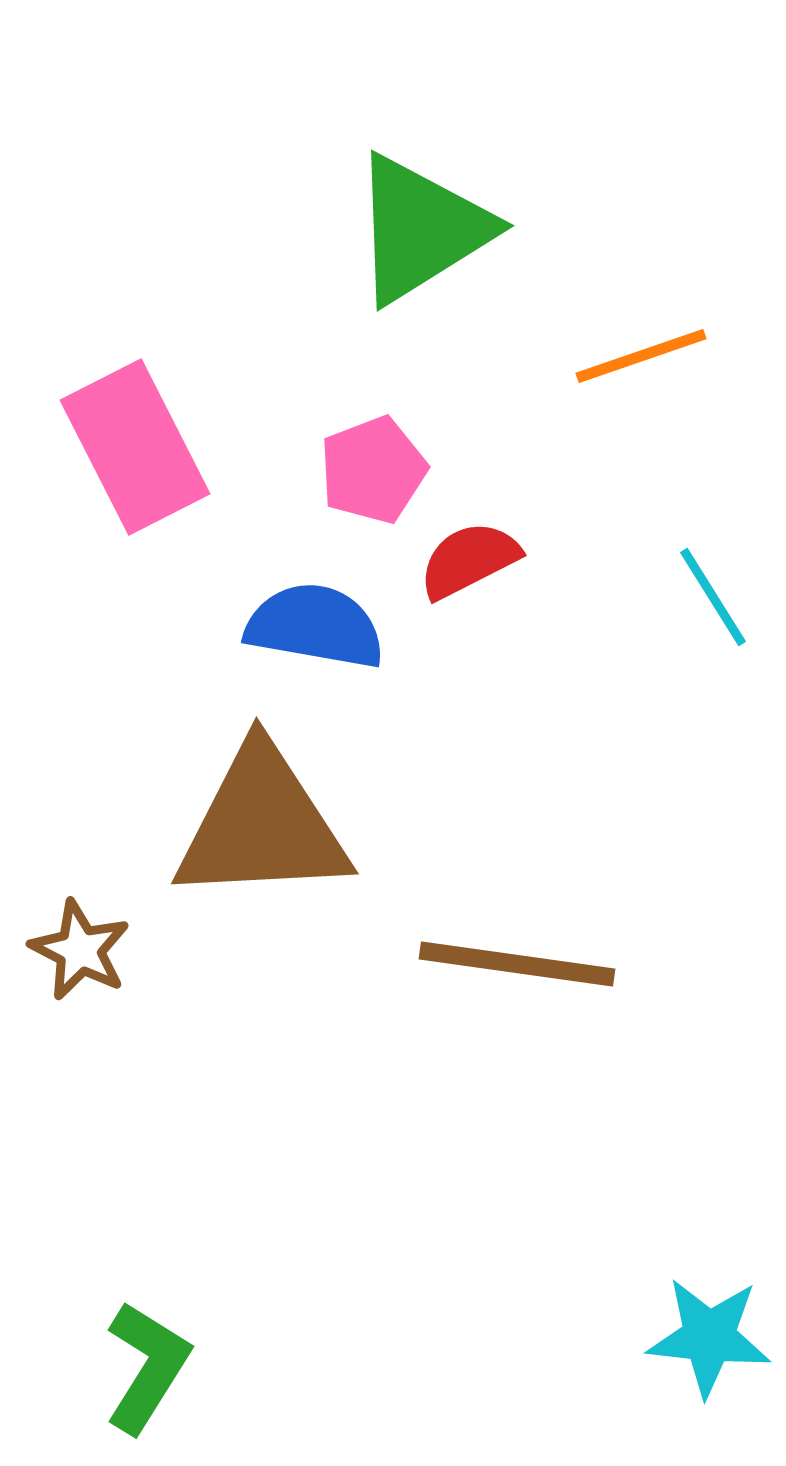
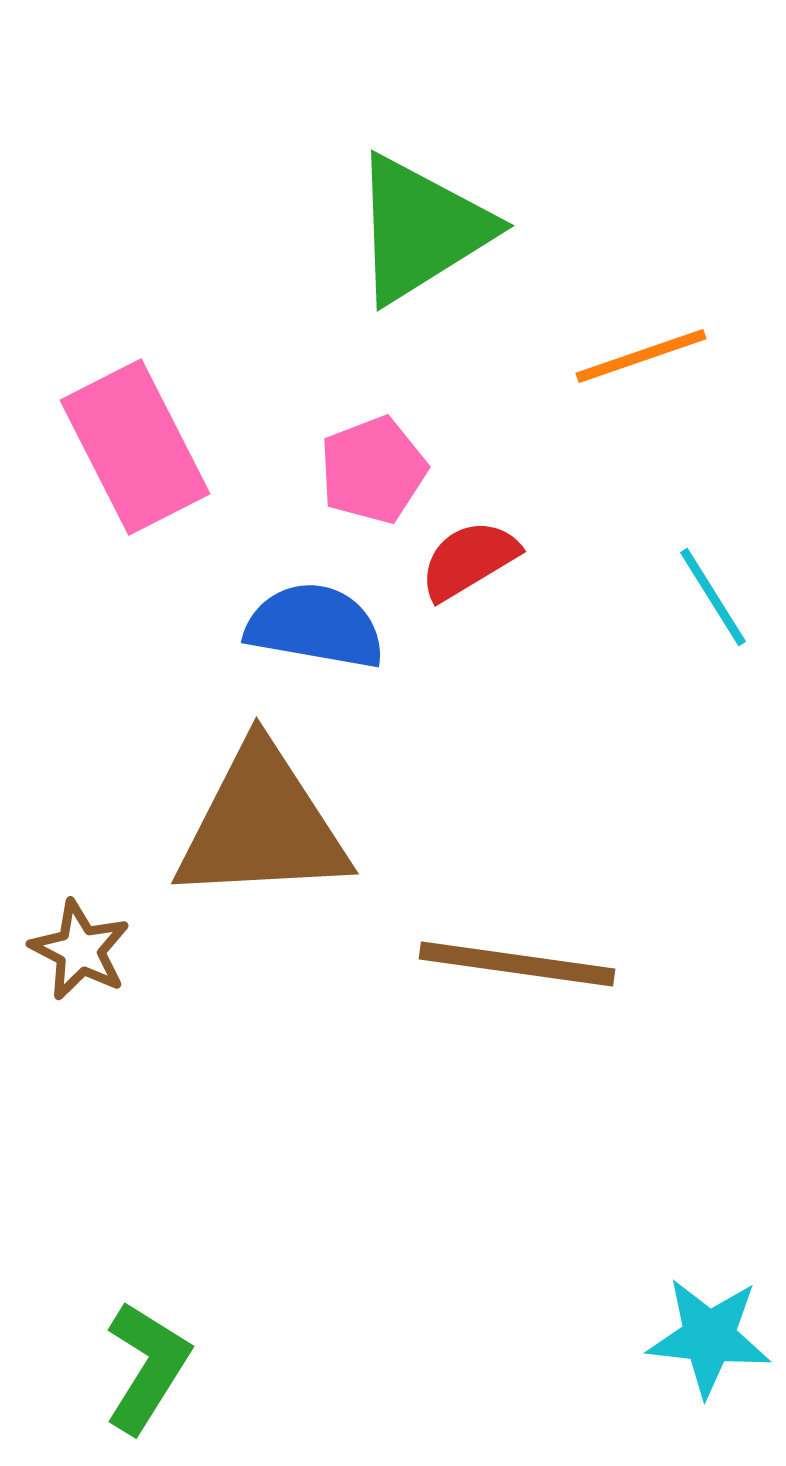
red semicircle: rotated 4 degrees counterclockwise
